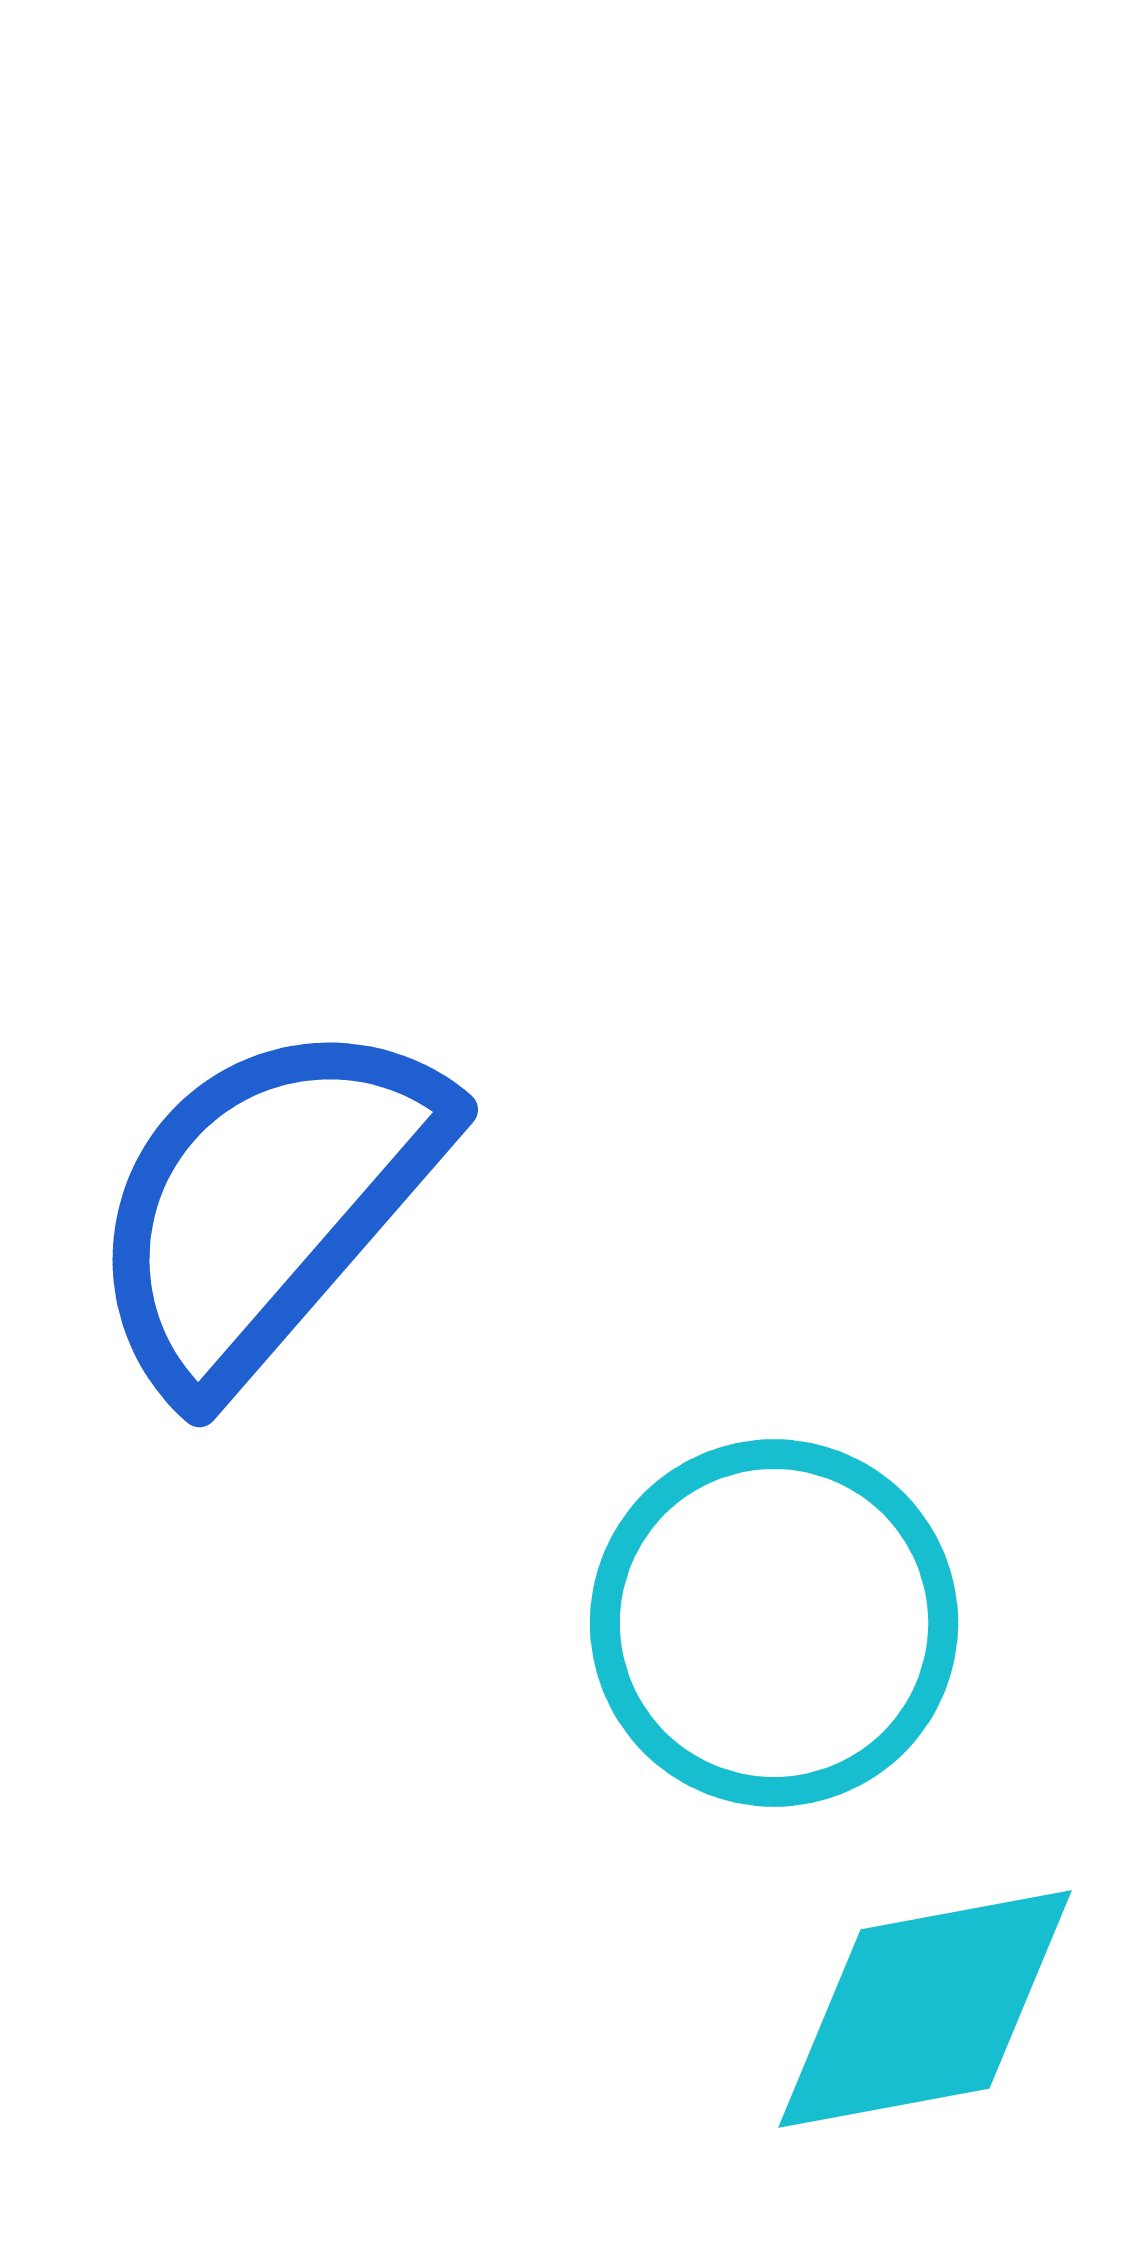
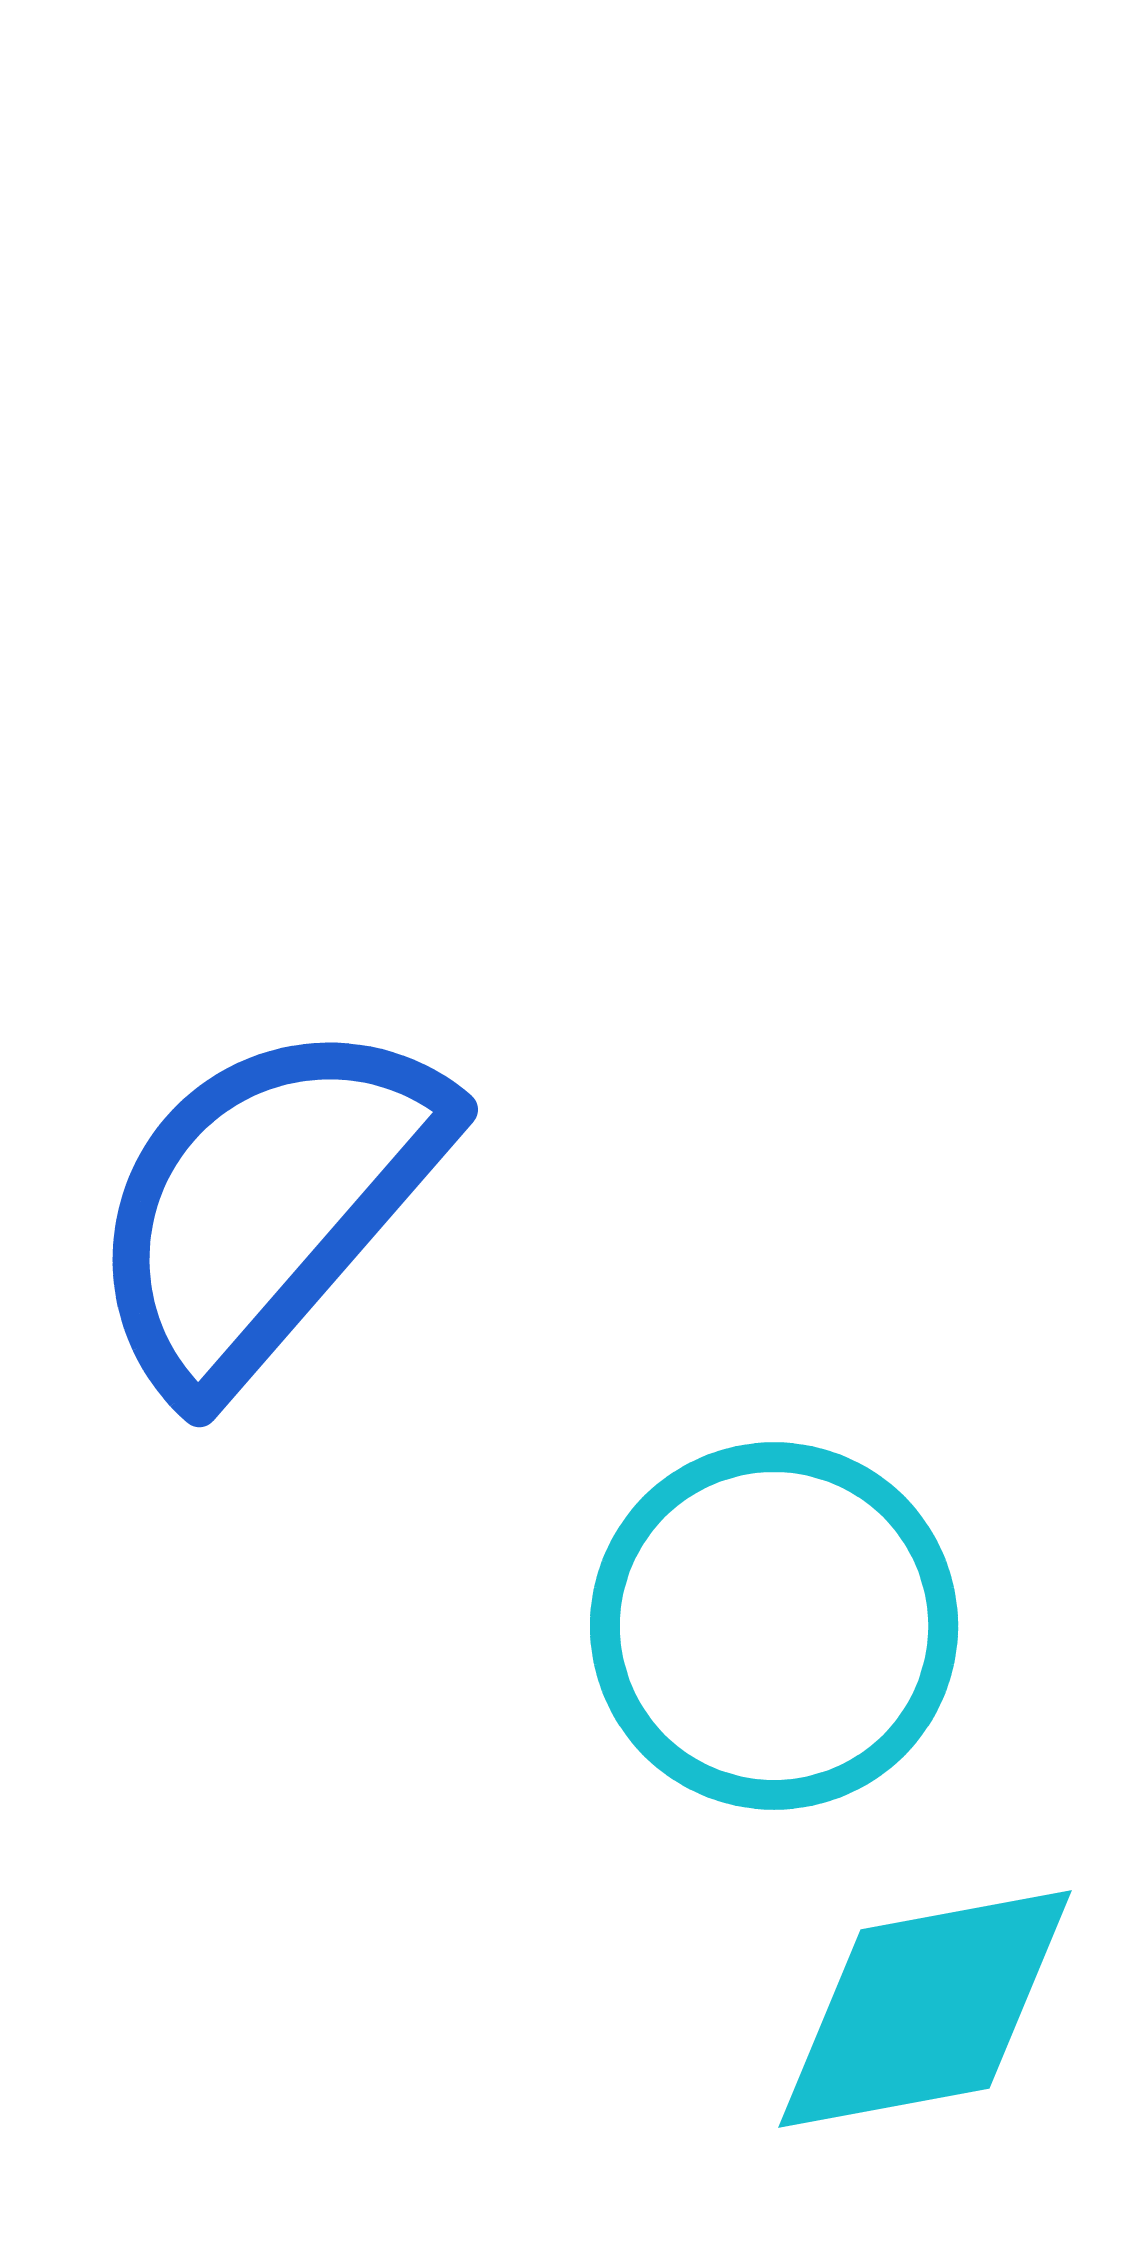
cyan circle: moved 3 px down
